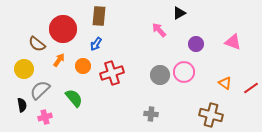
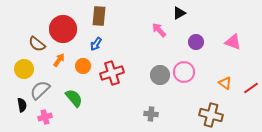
purple circle: moved 2 px up
